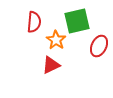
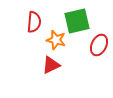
orange star: rotated 18 degrees counterclockwise
red ellipse: moved 1 px up
